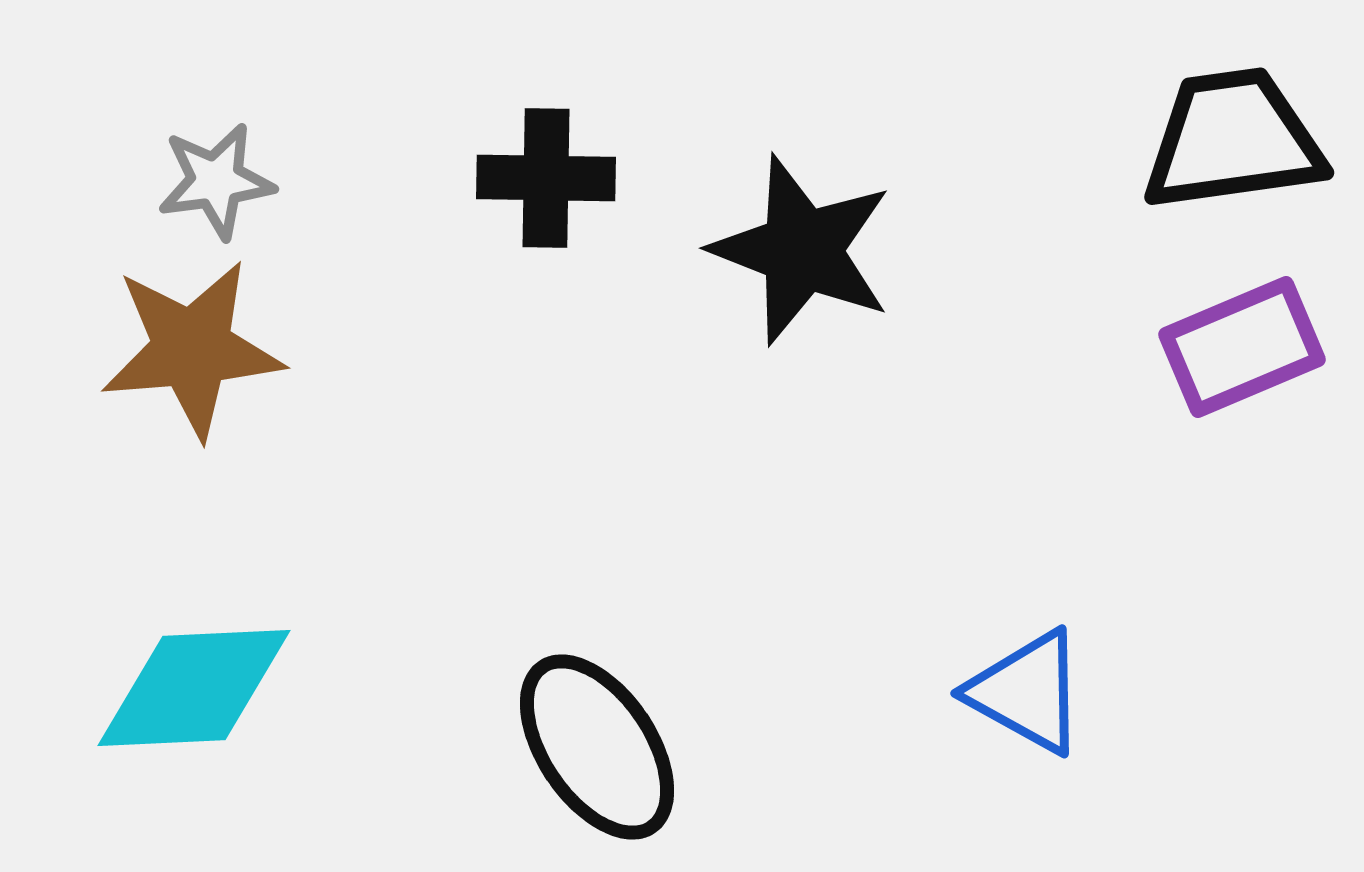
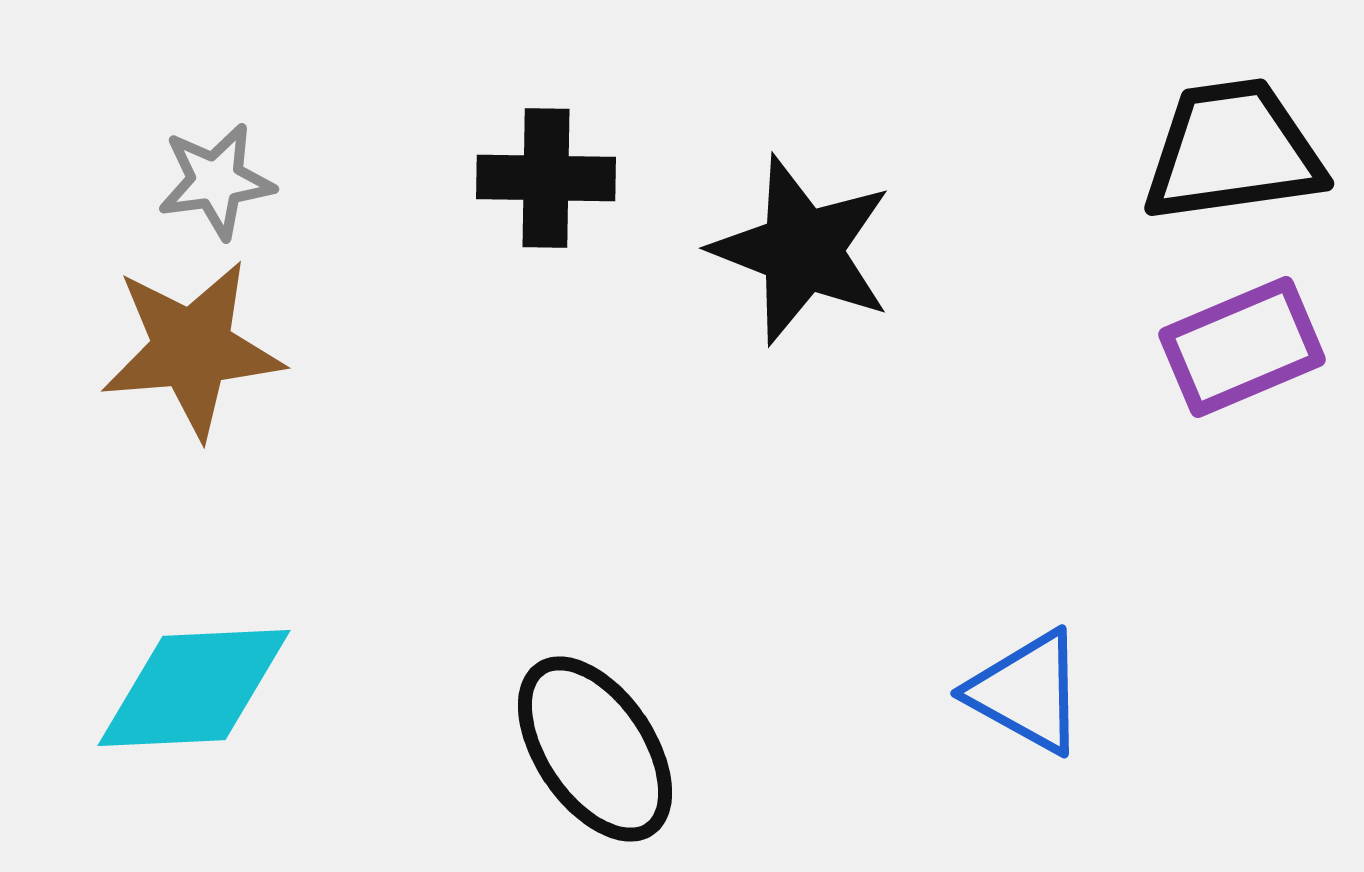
black trapezoid: moved 11 px down
black ellipse: moved 2 px left, 2 px down
